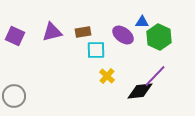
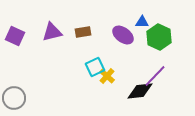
cyan square: moved 1 px left, 17 px down; rotated 24 degrees counterclockwise
gray circle: moved 2 px down
